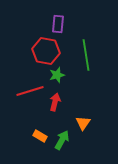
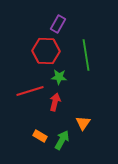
purple rectangle: rotated 24 degrees clockwise
red hexagon: rotated 8 degrees counterclockwise
green star: moved 2 px right, 2 px down; rotated 21 degrees clockwise
